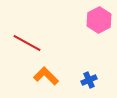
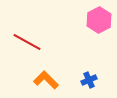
red line: moved 1 px up
orange L-shape: moved 4 px down
